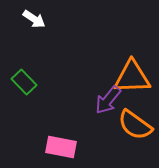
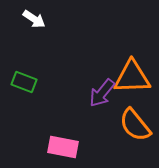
green rectangle: rotated 25 degrees counterclockwise
purple arrow: moved 6 px left, 7 px up
orange semicircle: rotated 15 degrees clockwise
pink rectangle: moved 2 px right
